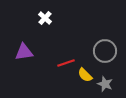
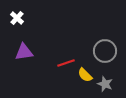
white cross: moved 28 px left
